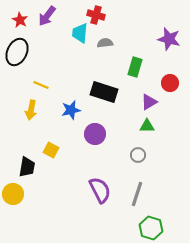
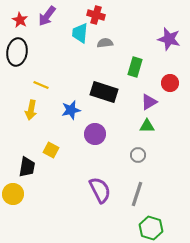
black ellipse: rotated 16 degrees counterclockwise
